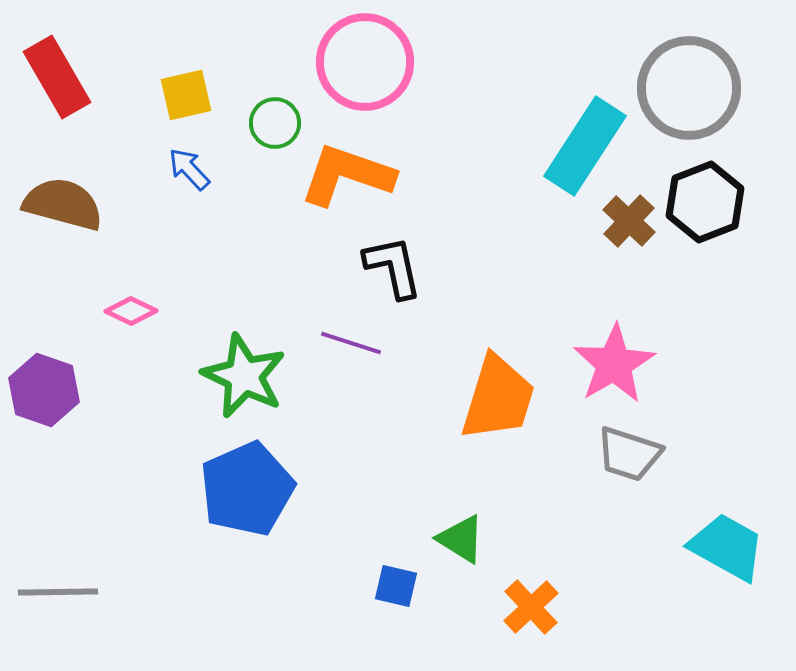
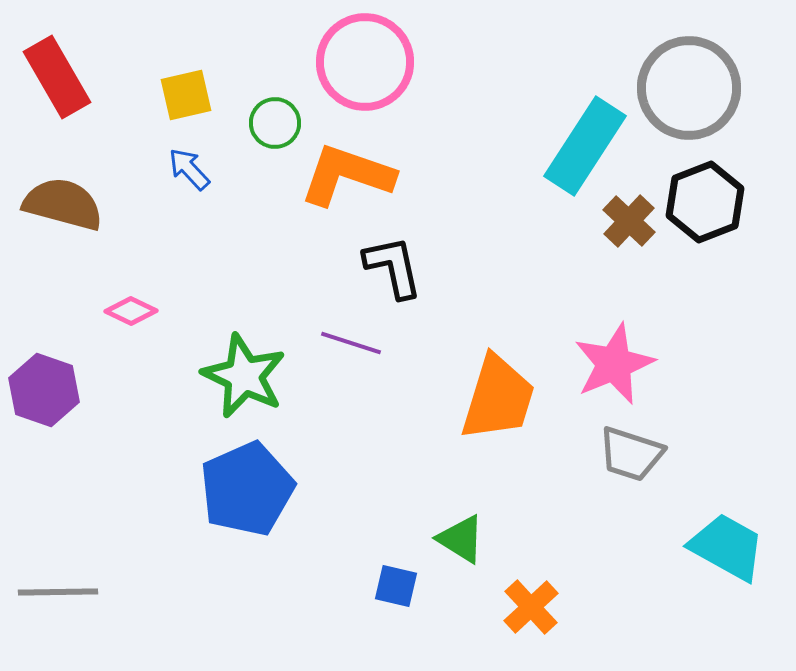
pink star: rotated 8 degrees clockwise
gray trapezoid: moved 2 px right
